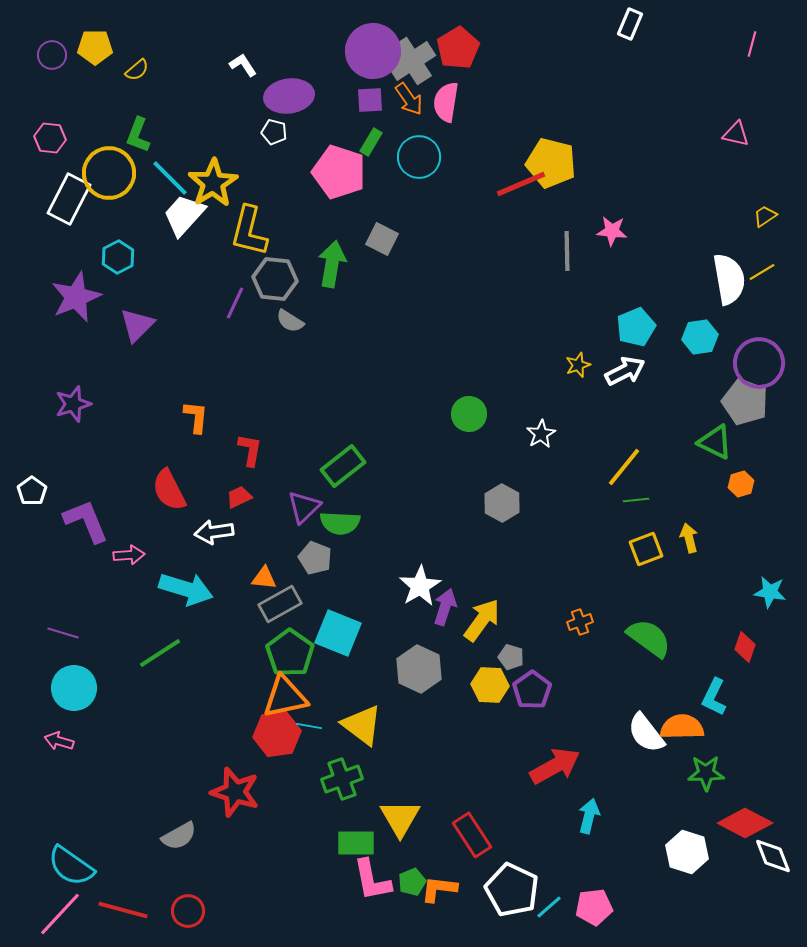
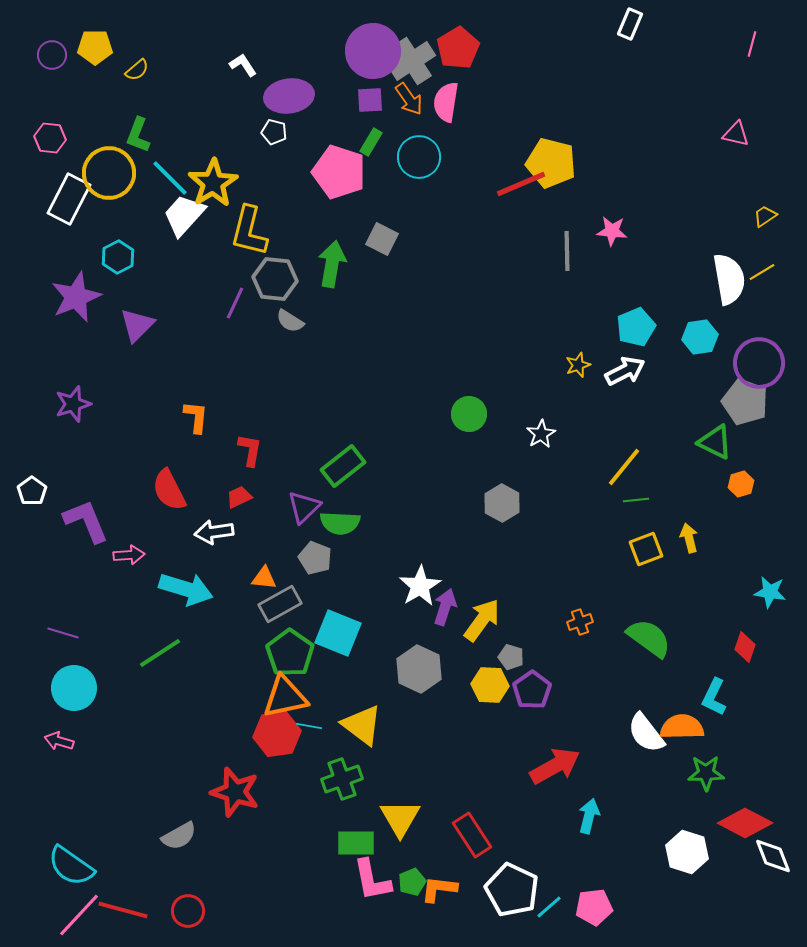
pink line at (60, 914): moved 19 px right, 1 px down
